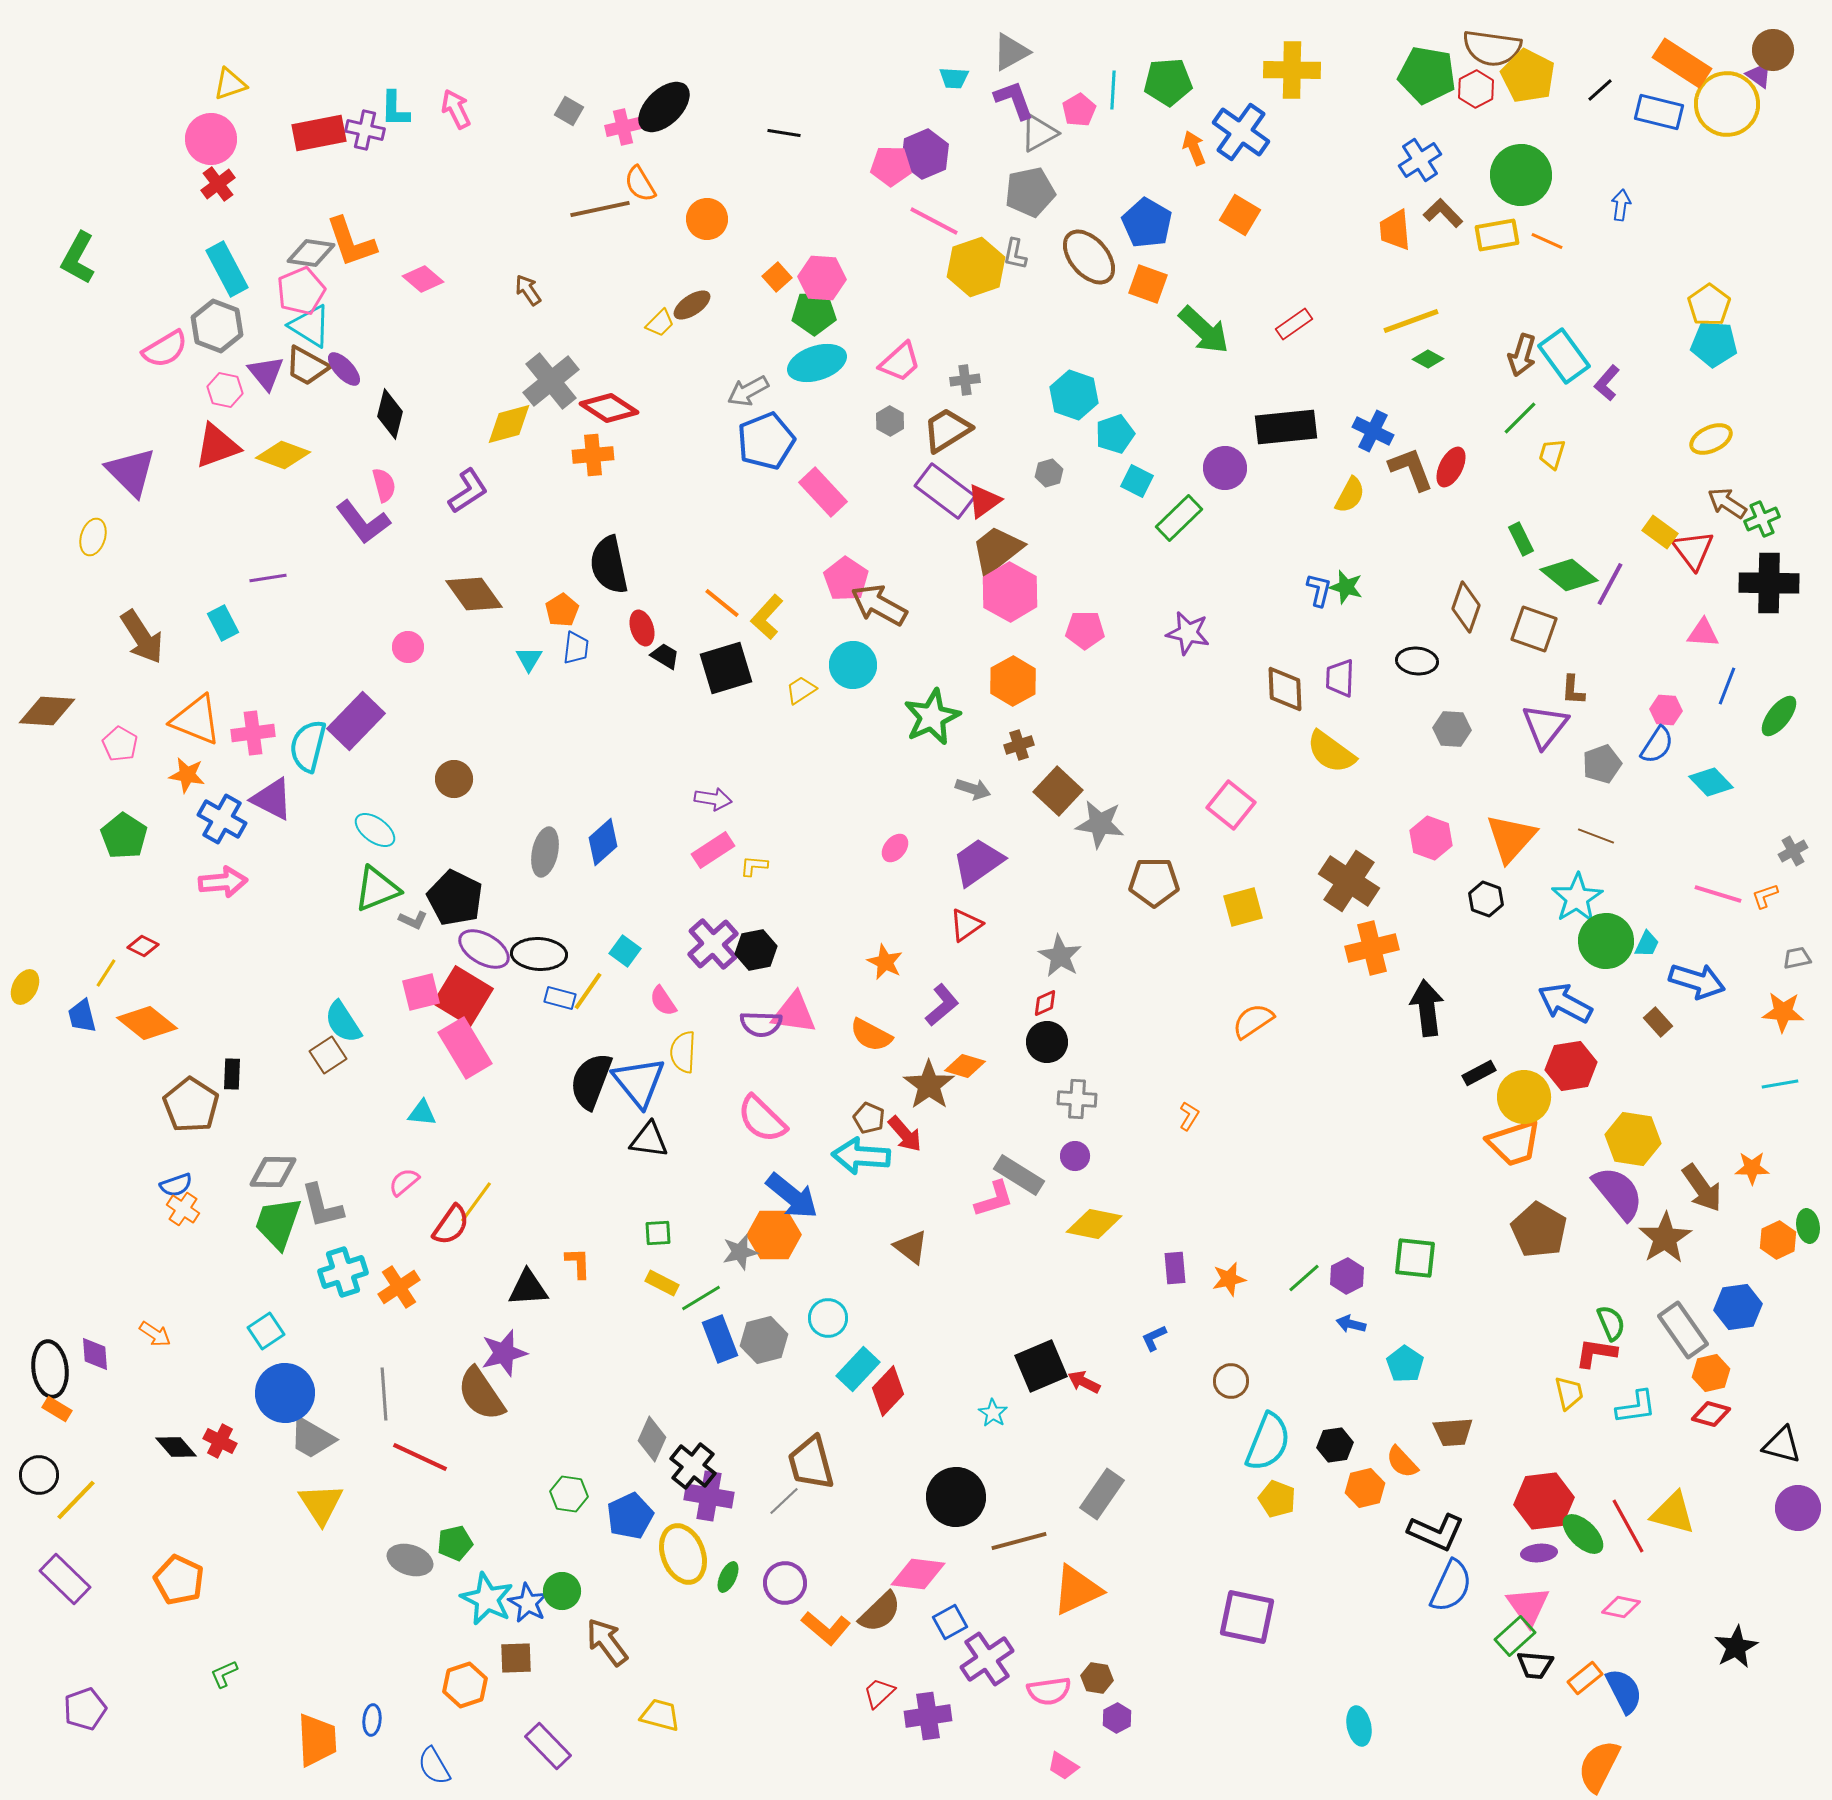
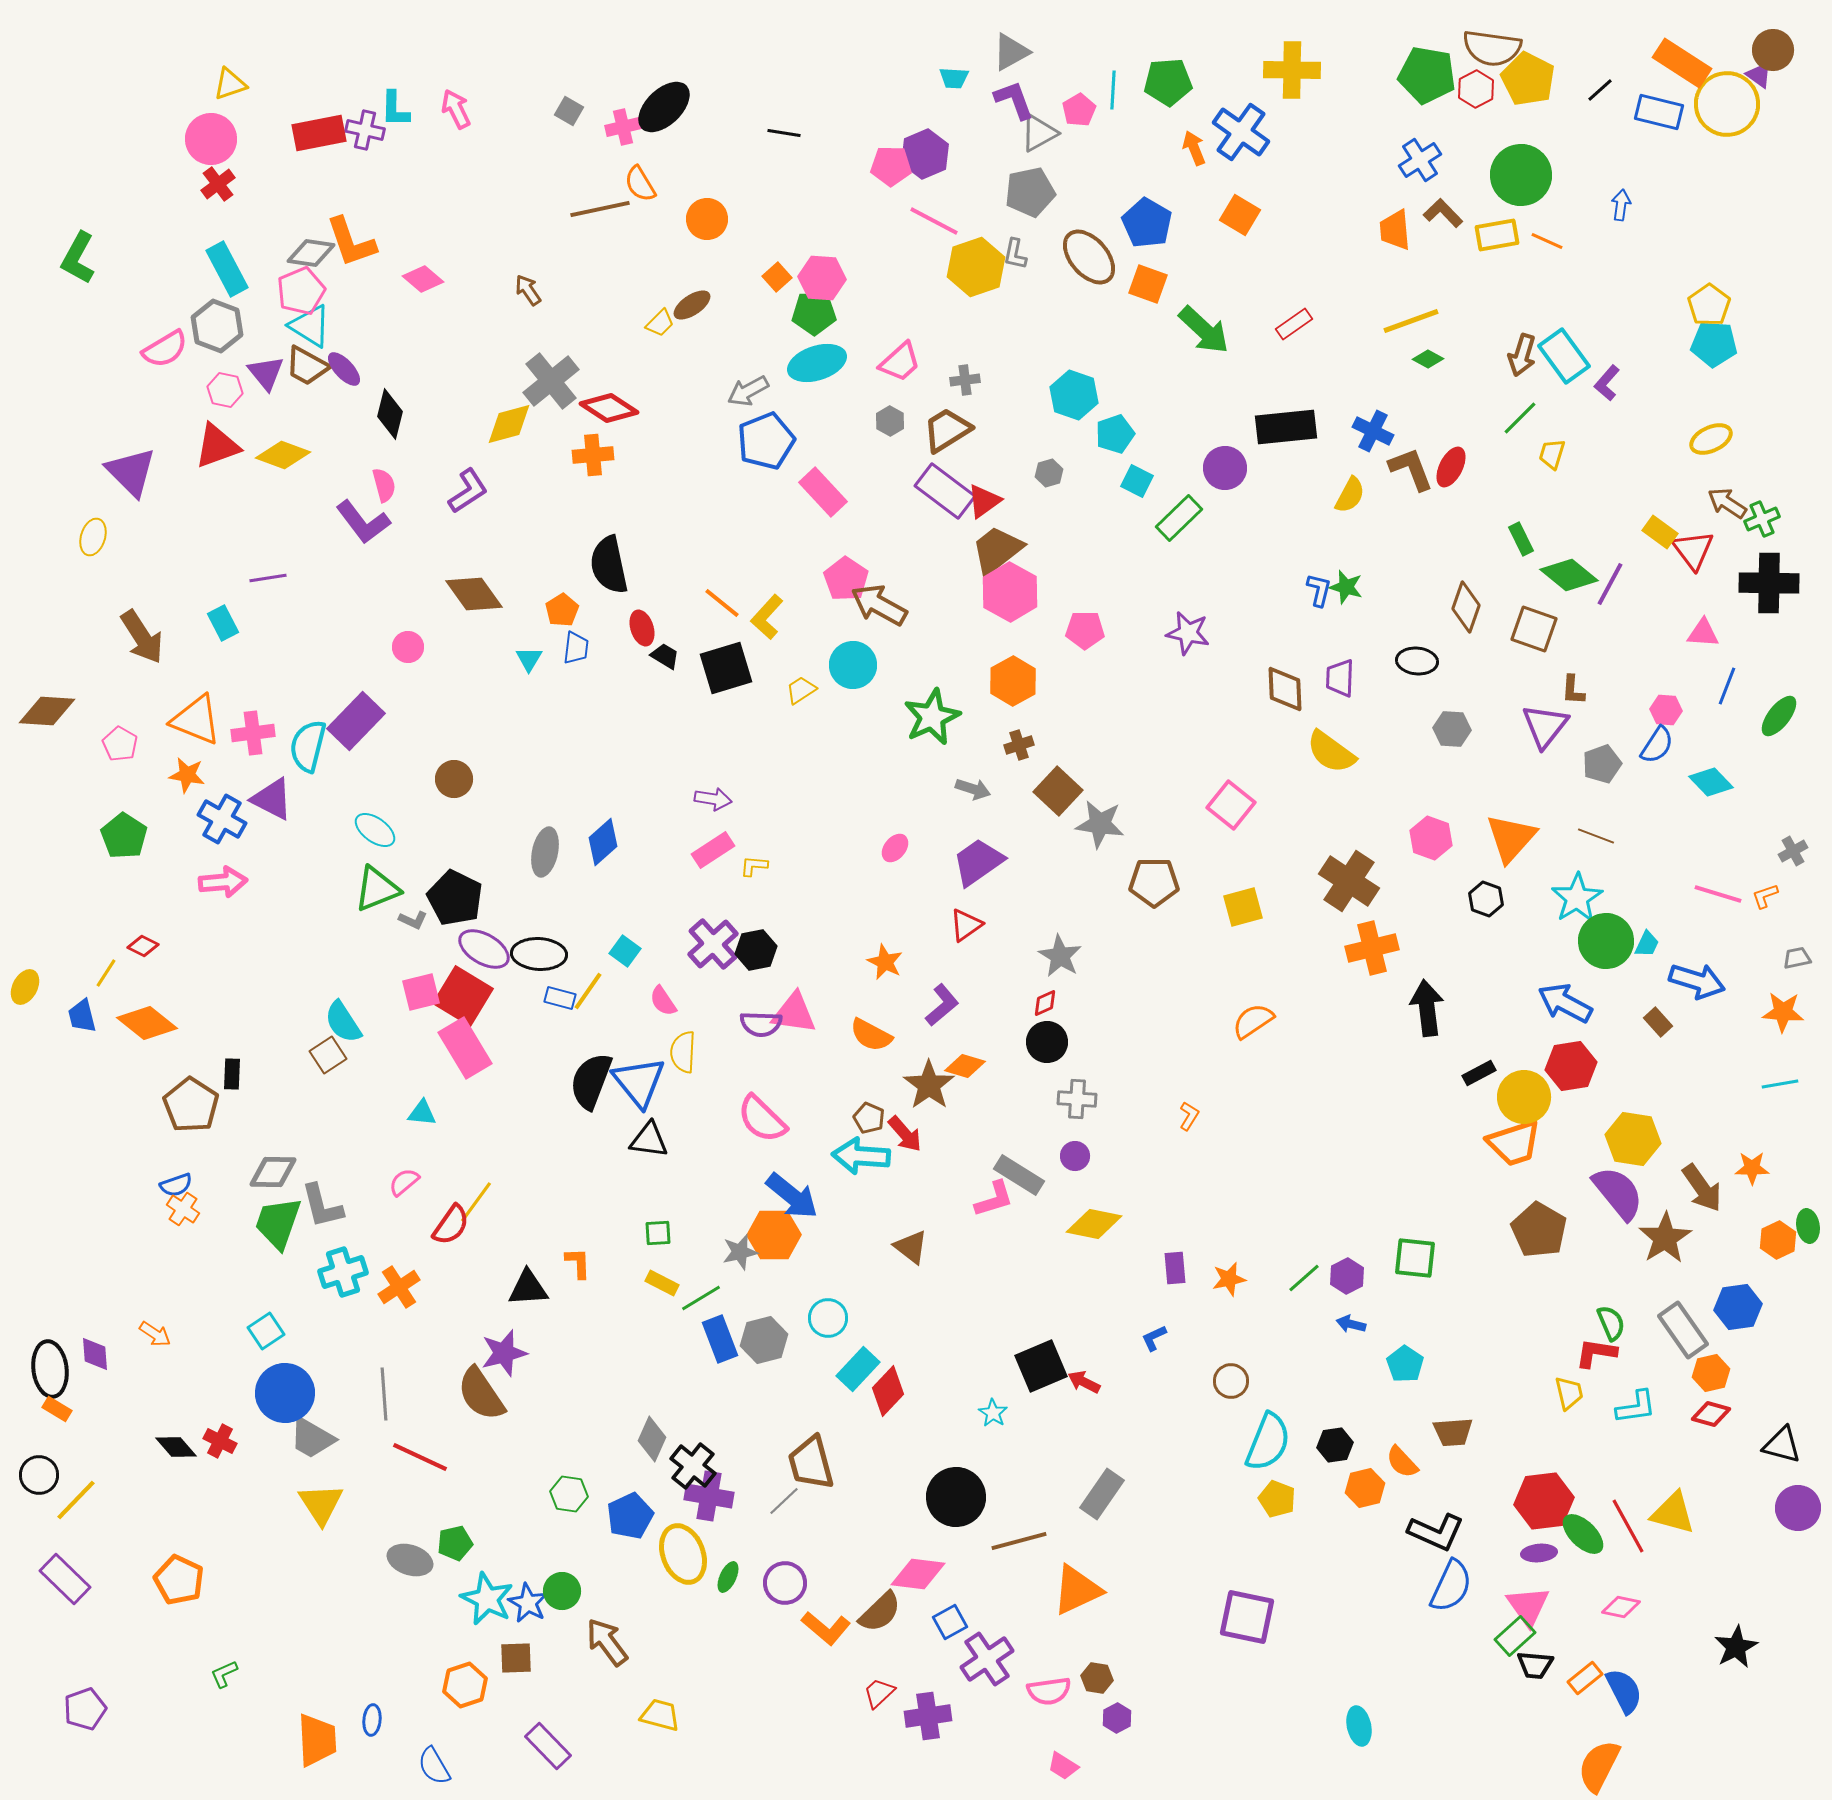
yellow pentagon at (1528, 76): moved 3 px down
